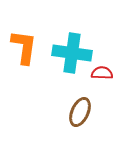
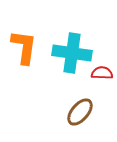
brown ellipse: rotated 16 degrees clockwise
